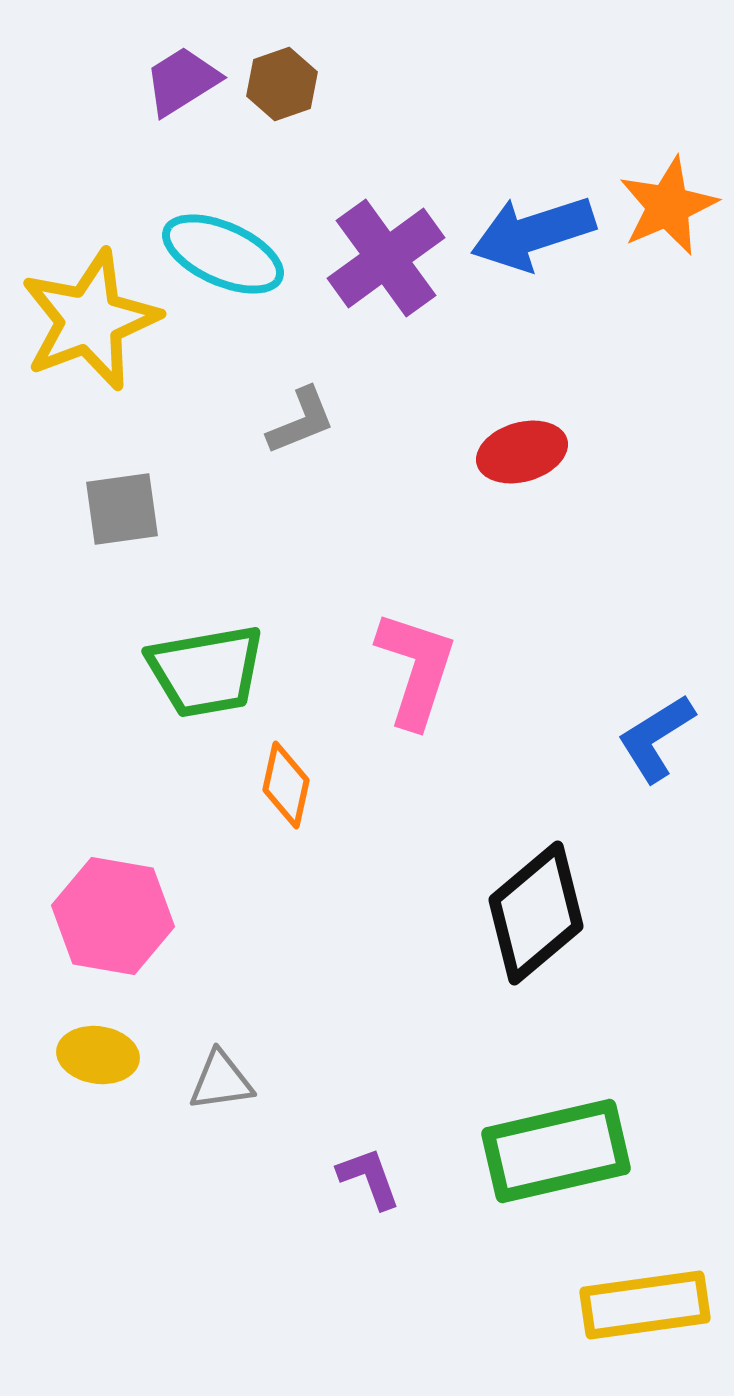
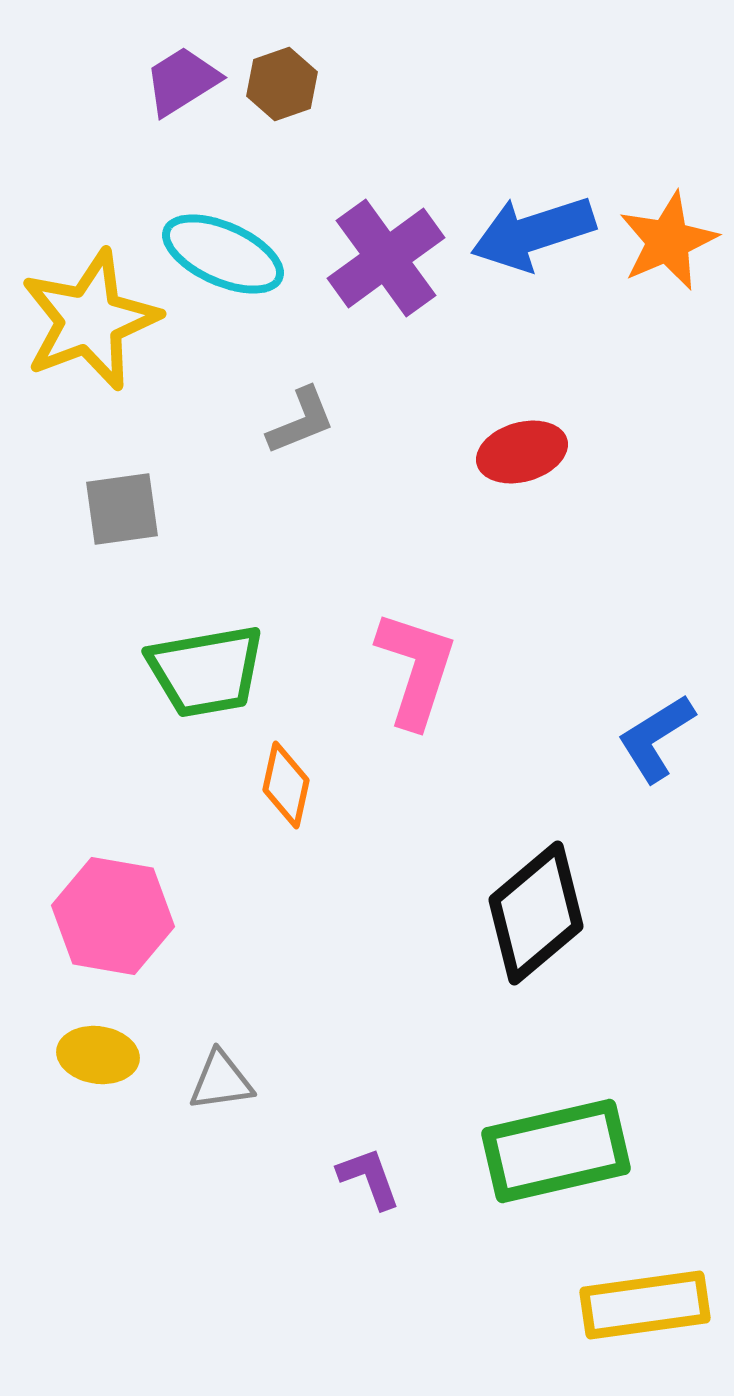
orange star: moved 35 px down
